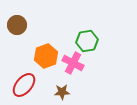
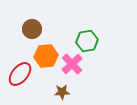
brown circle: moved 15 px right, 4 px down
orange hexagon: rotated 15 degrees clockwise
pink cross: moved 1 px left, 1 px down; rotated 20 degrees clockwise
red ellipse: moved 4 px left, 11 px up
